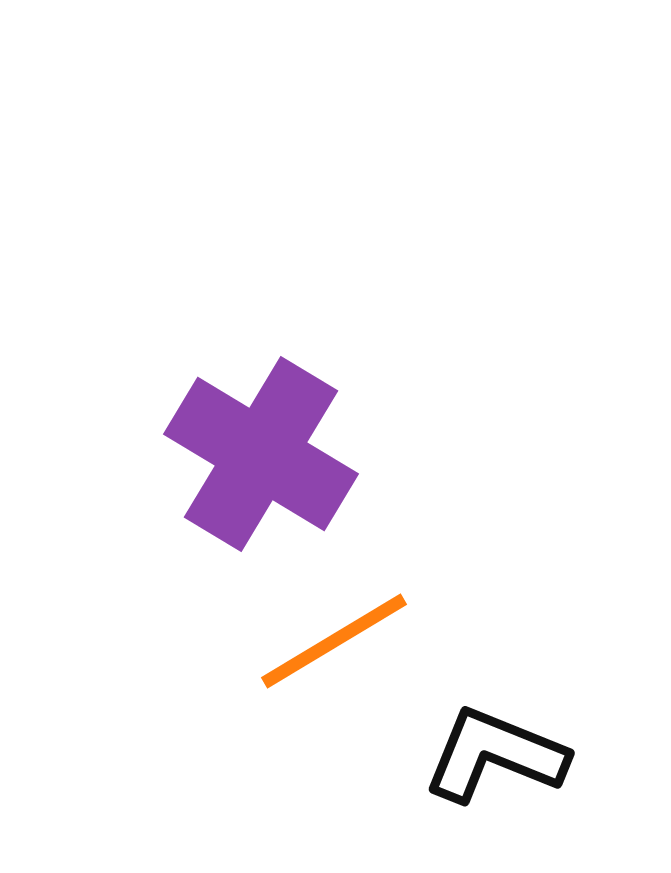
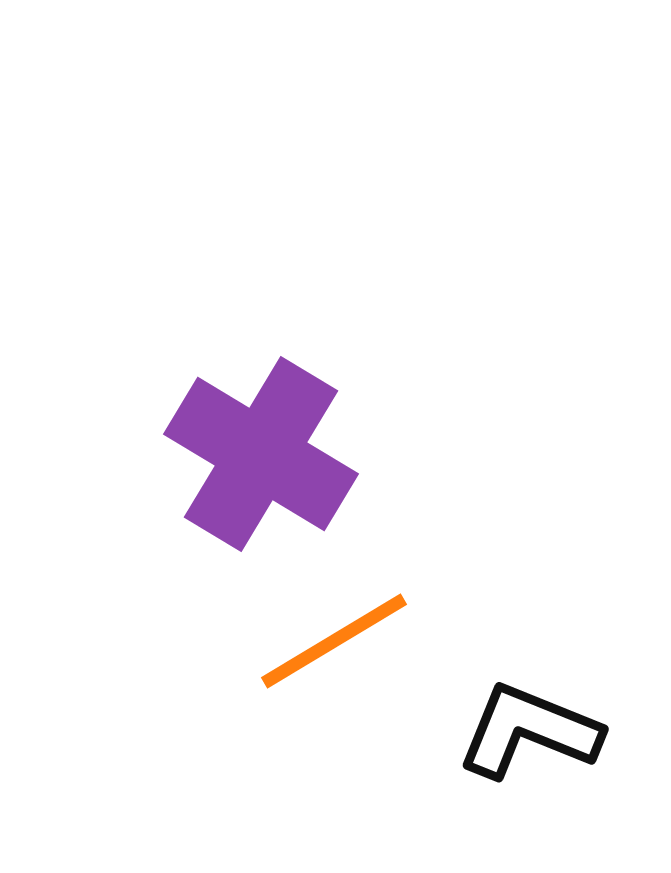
black L-shape: moved 34 px right, 24 px up
